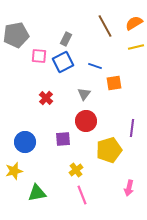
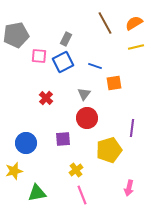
brown line: moved 3 px up
red circle: moved 1 px right, 3 px up
blue circle: moved 1 px right, 1 px down
